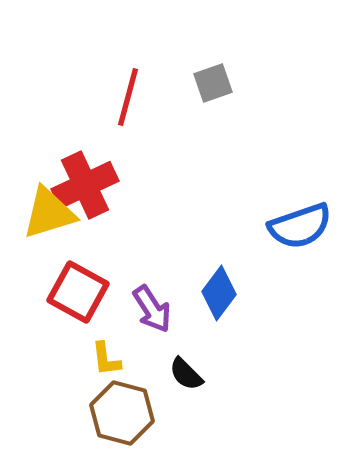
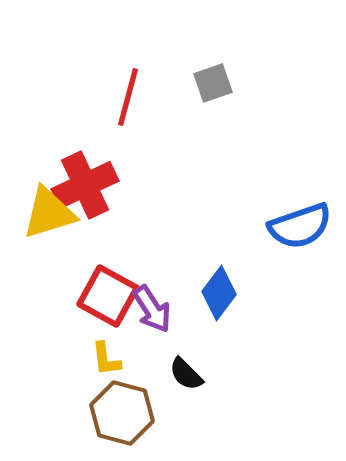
red square: moved 30 px right, 4 px down
